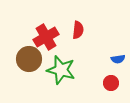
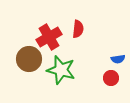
red semicircle: moved 1 px up
red cross: moved 3 px right
red circle: moved 5 px up
